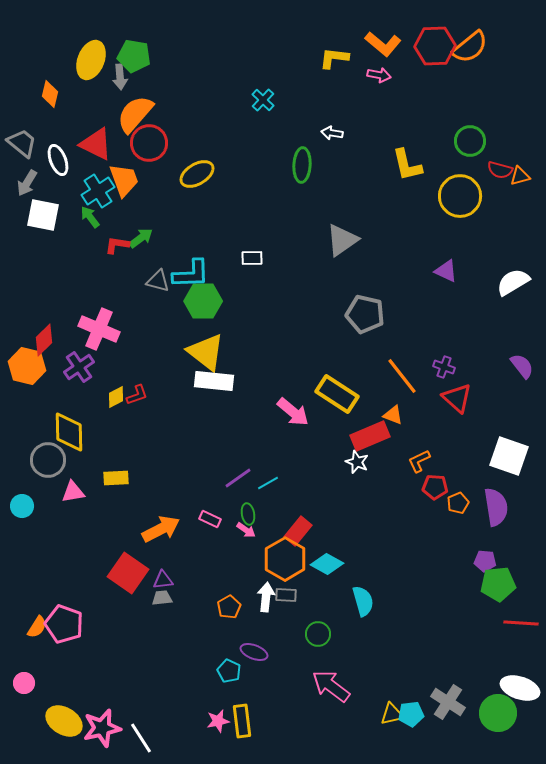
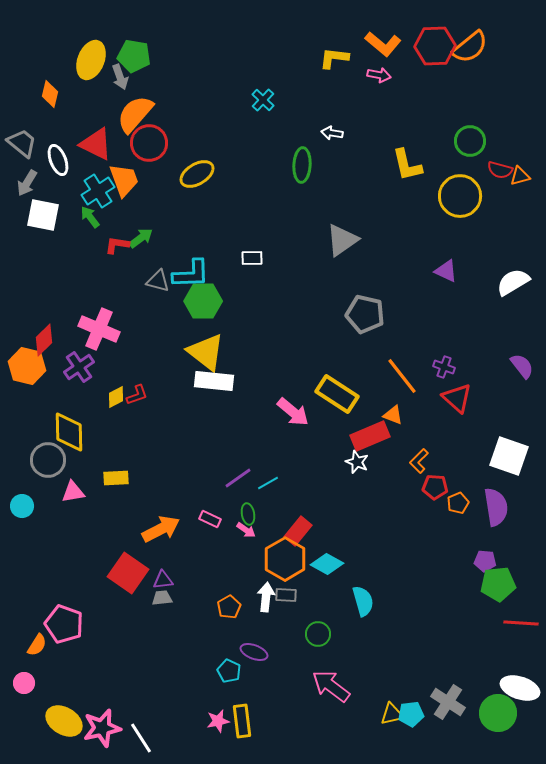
gray arrow at (120, 77): rotated 15 degrees counterclockwise
orange L-shape at (419, 461): rotated 20 degrees counterclockwise
orange semicircle at (37, 627): moved 18 px down
